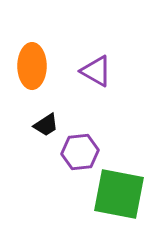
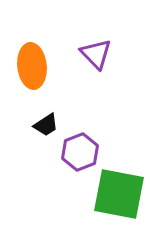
orange ellipse: rotated 6 degrees counterclockwise
purple triangle: moved 17 px up; rotated 16 degrees clockwise
purple hexagon: rotated 15 degrees counterclockwise
